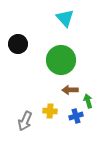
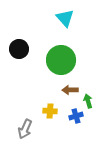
black circle: moved 1 px right, 5 px down
gray arrow: moved 8 px down
